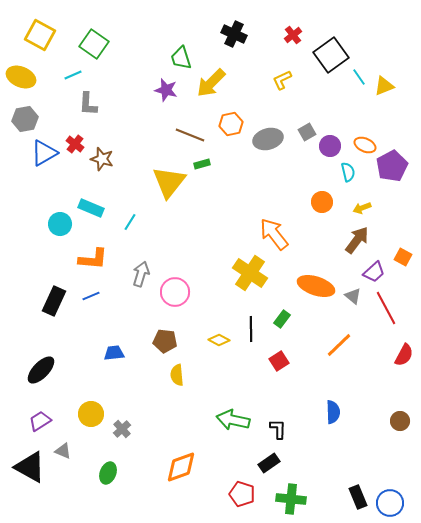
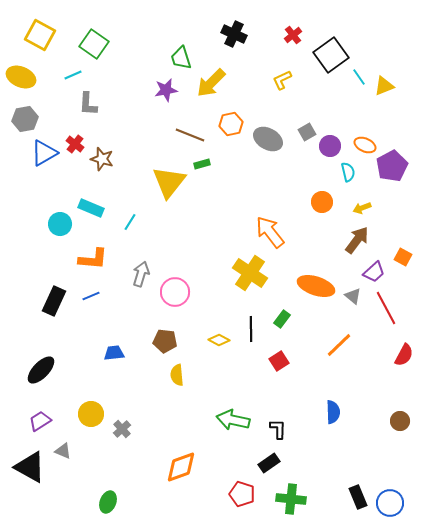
purple star at (166, 90): rotated 25 degrees counterclockwise
gray ellipse at (268, 139): rotated 44 degrees clockwise
orange arrow at (274, 234): moved 4 px left, 2 px up
green ellipse at (108, 473): moved 29 px down
